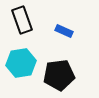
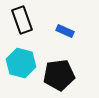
blue rectangle: moved 1 px right
cyan hexagon: rotated 24 degrees clockwise
